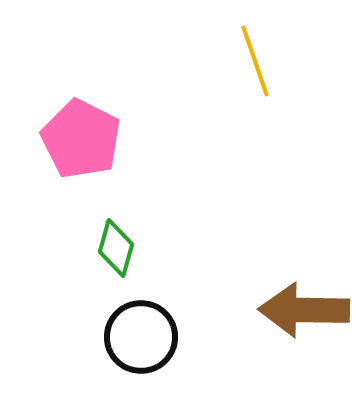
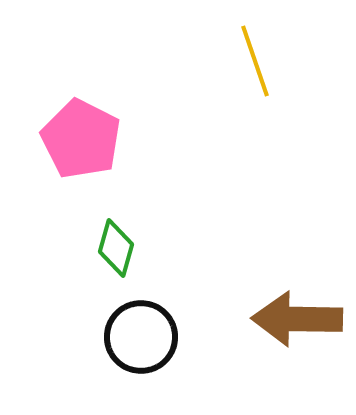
brown arrow: moved 7 px left, 9 px down
